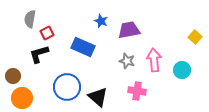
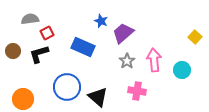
gray semicircle: rotated 72 degrees clockwise
purple trapezoid: moved 6 px left, 3 px down; rotated 30 degrees counterclockwise
gray star: rotated 21 degrees clockwise
brown circle: moved 25 px up
orange circle: moved 1 px right, 1 px down
